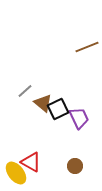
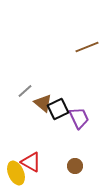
yellow ellipse: rotated 15 degrees clockwise
